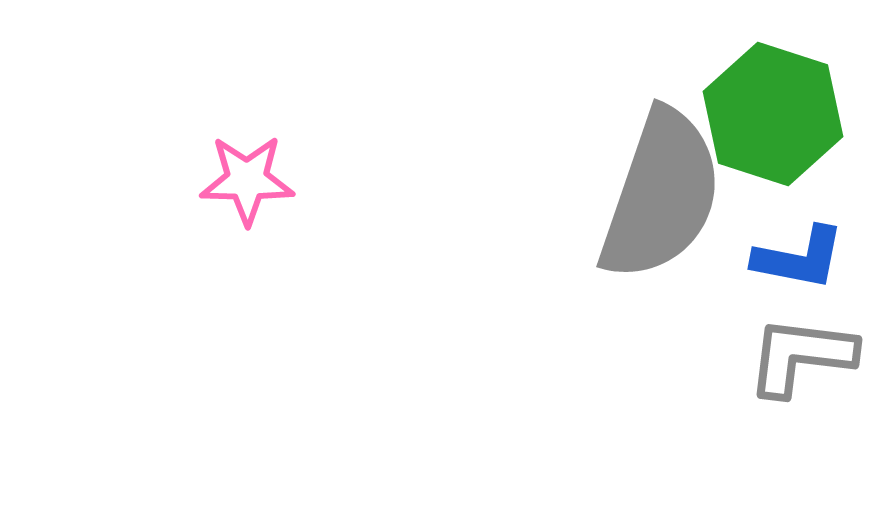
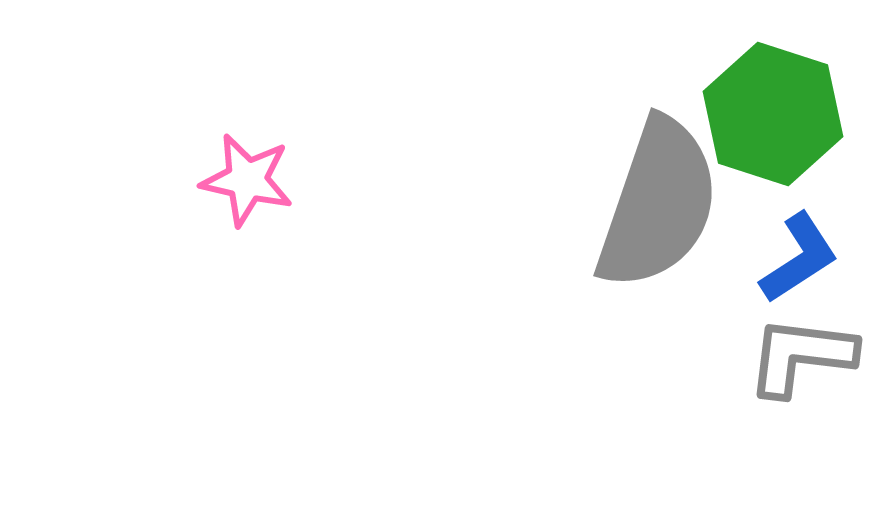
pink star: rotated 12 degrees clockwise
gray semicircle: moved 3 px left, 9 px down
blue L-shape: rotated 44 degrees counterclockwise
